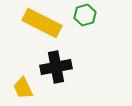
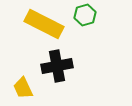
yellow rectangle: moved 2 px right, 1 px down
black cross: moved 1 px right, 1 px up
